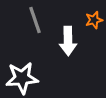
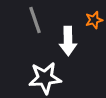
white star: moved 23 px right
